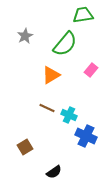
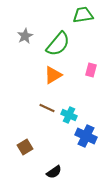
green semicircle: moved 7 px left
pink rectangle: rotated 24 degrees counterclockwise
orange triangle: moved 2 px right
